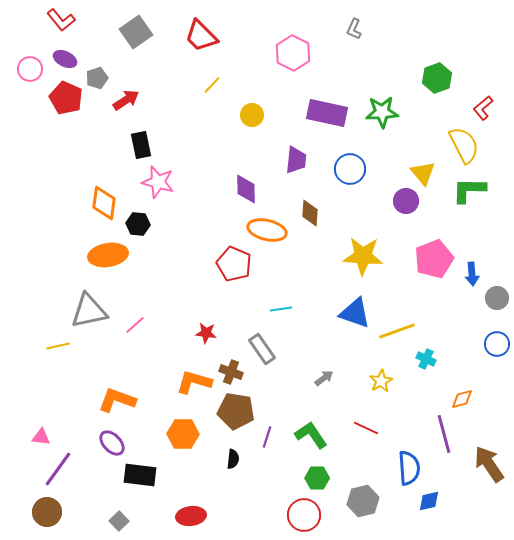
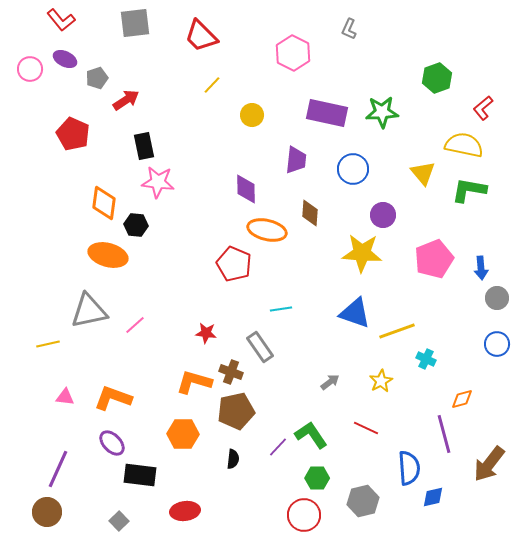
gray L-shape at (354, 29): moved 5 px left
gray square at (136, 32): moved 1 px left, 9 px up; rotated 28 degrees clockwise
red pentagon at (66, 98): moved 7 px right, 36 px down
black rectangle at (141, 145): moved 3 px right, 1 px down
yellow semicircle at (464, 145): rotated 51 degrees counterclockwise
blue circle at (350, 169): moved 3 px right
pink star at (158, 182): rotated 8 degrees counterclockwise
green L-shape at (469, 190): rotated 9 degrees clockwise
purple circle at (406, 201): moved 23 px left, 14 px down
black hexagon at (138, 224): moved 2 px left, 1 px down
orange ellipse at (108, 255): rotated 24 degrees clockwise
yellow star at (363, 256): moved 1 px left, 3 px up
blue arrow at (472, 274): moved 9 px right, 6 px up
yellow line at (58, 346): moved 10 px left, 2 px up
gray rectangle at (262, 349): moved 2 px left, 2 px up
gray arrow at (324, 378): moved 6 px right, 4 px down
orange L-shape at (117, 400): moved 4 px left, 2 px up
brown pentagon at (236, 411): rotated 21 degrees counterclockwise
pink triangle at (41, 437): moved 24 px right, 40 px up
purple line at (267, 437): moved 11 px right, 10 px down; rotated 25 degrees clockwise
brown arrow at (489, 464): rotated 108 degrees counterclockwise
purple line at (58, 469): rotated 12 degrees counterclockwise
blue diamond at (429, 501): moved 4 px right, 4 px up
red ellipse at (191, 516): moved 6 px left, 5 px up
